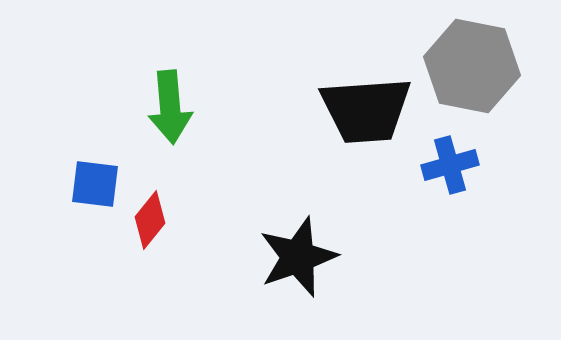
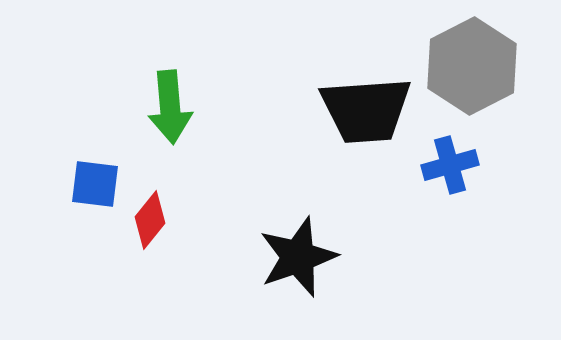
gray hexagon: rotated 22 degrees clockwise
